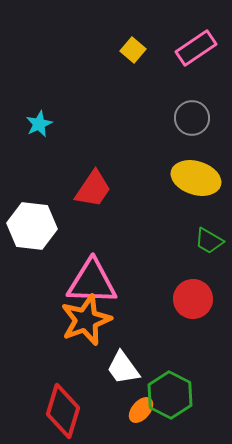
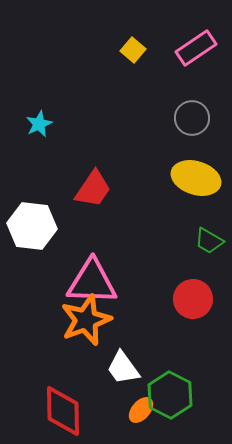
red diamond: rotated 18 degrees counterclockwise
